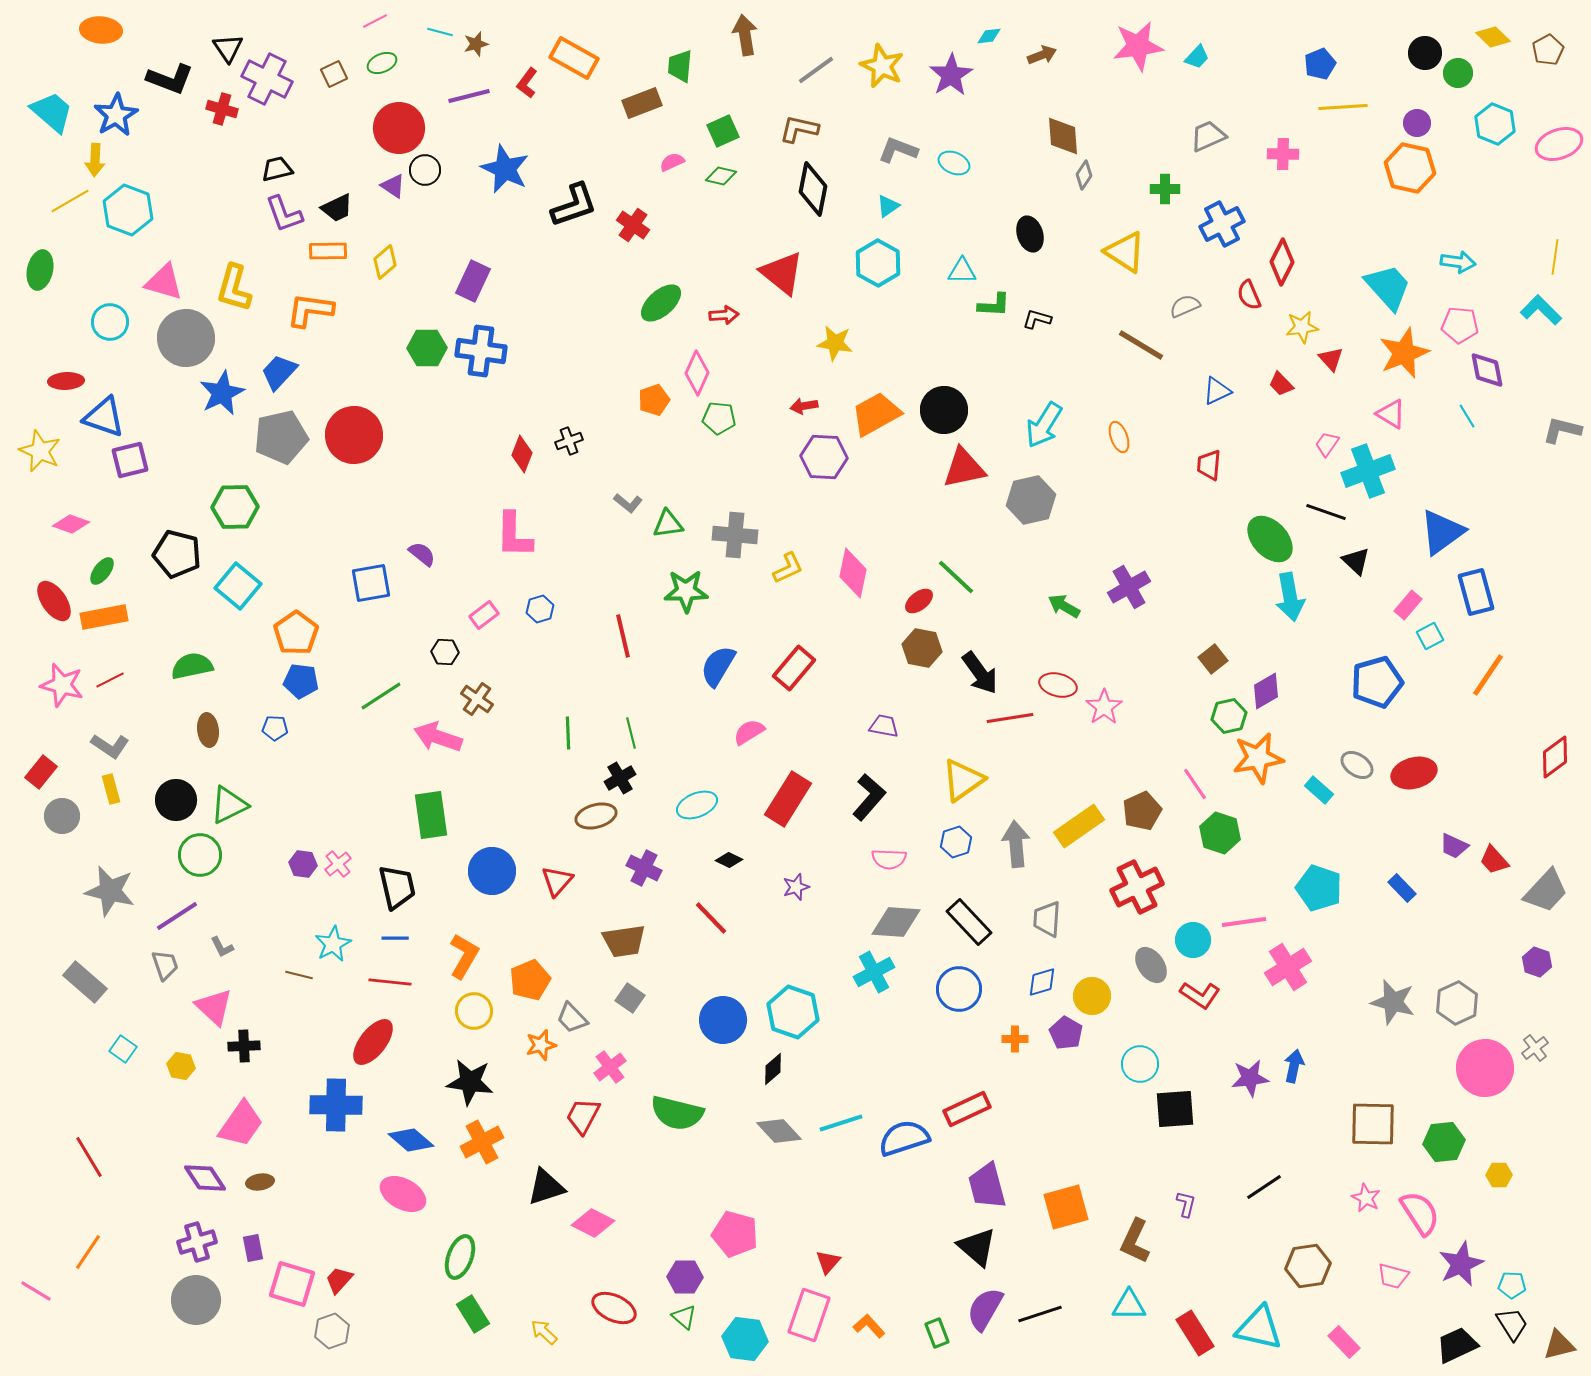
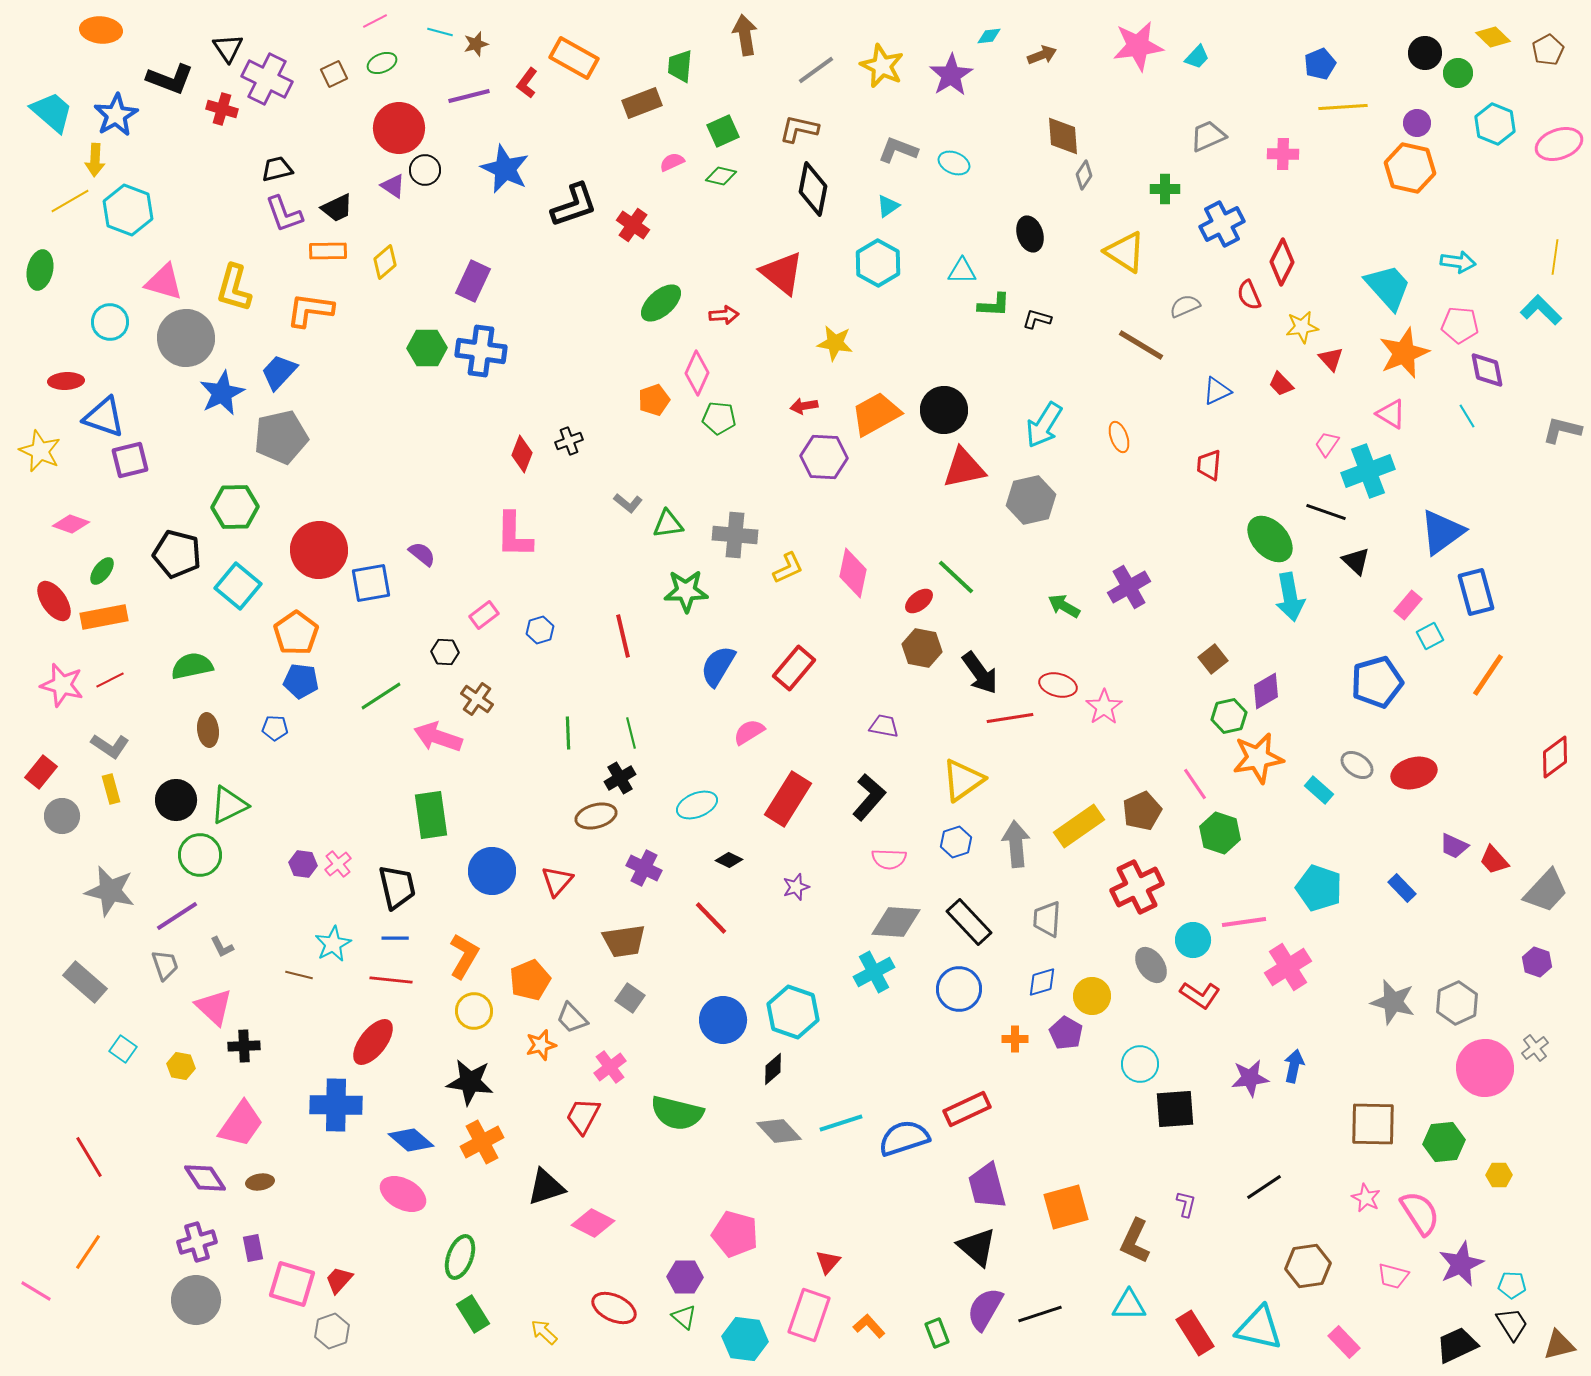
red circle at (354, 435): moved 35 px left, 115 px down
blue hexagon at (540, 609): moved 21 px down
red line at (390, 982): moved 1 px right, 2 px up
